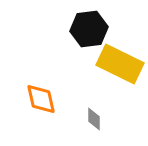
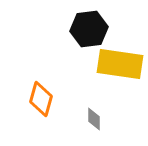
yellow rectangle: rotated 18 degrees counterclockwise
orange diamond: rotated 28 degrees clockwise
